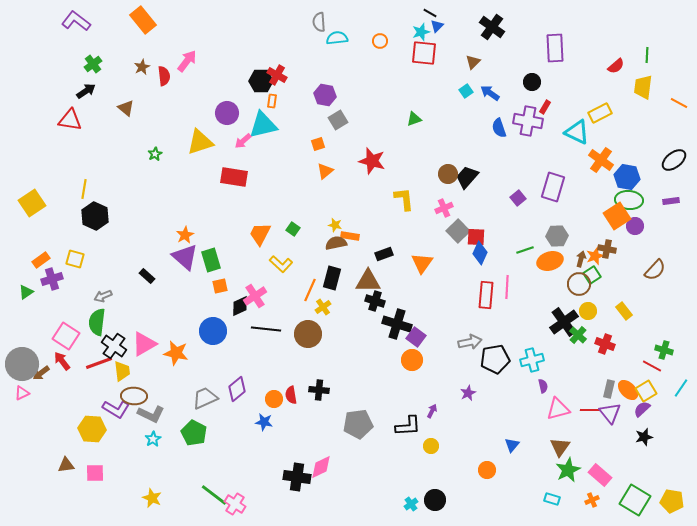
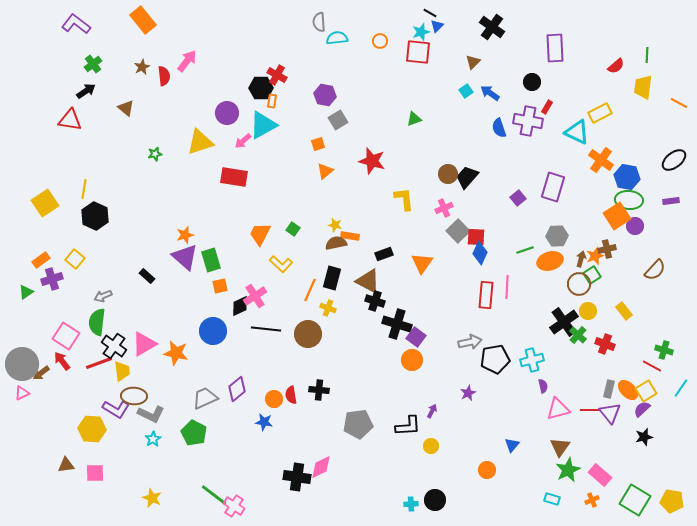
purple L-shape at (76, 21): moved 3 px down
red square at (424, 53): moved 6 px left, 1 px up
black hexagon at (261, 81): moved 7 px down
red rectangle at (545, 107): moved 2 px right
cyan triangle at (263, 125): rotated 16 degrees counterclockwise
green star at (155, 154): rotated 16 degrees clockwise
yellow square at (32, 203): moved 13 px right
orange star at (185, 235): rotated 12 degrees clockwise
brown cross at (607, 249): rotated 24 degrees counterclockwise
yellow square at (75, 259): rotated 24 degrees clockwise
brown triangle at (368, 281): rotated 28 degrees clockwise
yellow cross at (323, 307): moved 5 px right, 1 px down; rotated 35 degrees counterclockwise
pink cross at (235, 504): moved 1 px left, 2 px down
cyan cross at (411, 504): rotated 32 degrees clockwise
